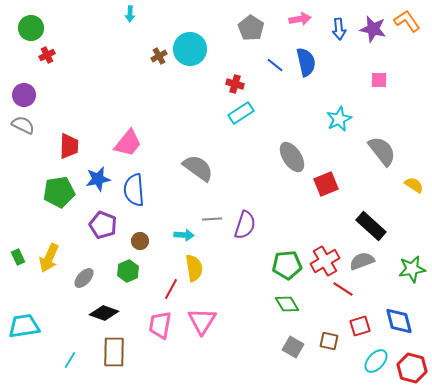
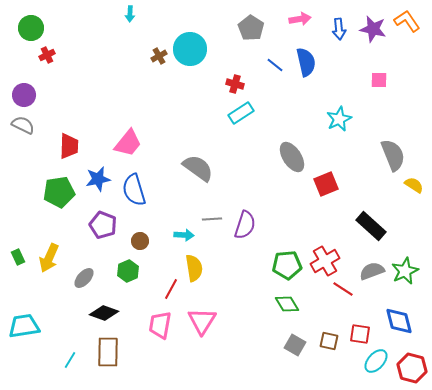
gray semicircle at (382, 151): moved 11 px right, 4 px down; rotated 16 degrees clockwise
blue semicircle at (134, 190): rotated 12 degrees counterclockwise
gray semicircle at (362, 261): moved 10 px right, 10 px down
green star at (412, 269): moved 7 px left, 2 px down; rotated 16 degrees counterclockwise
red square at (360, 326): moved 8 px down; rotated 25 degrees clockwise
gray square at (293, 347): moved 2 px right, 2 px up
brown rectangle at (114, 352): moved 6 px left
